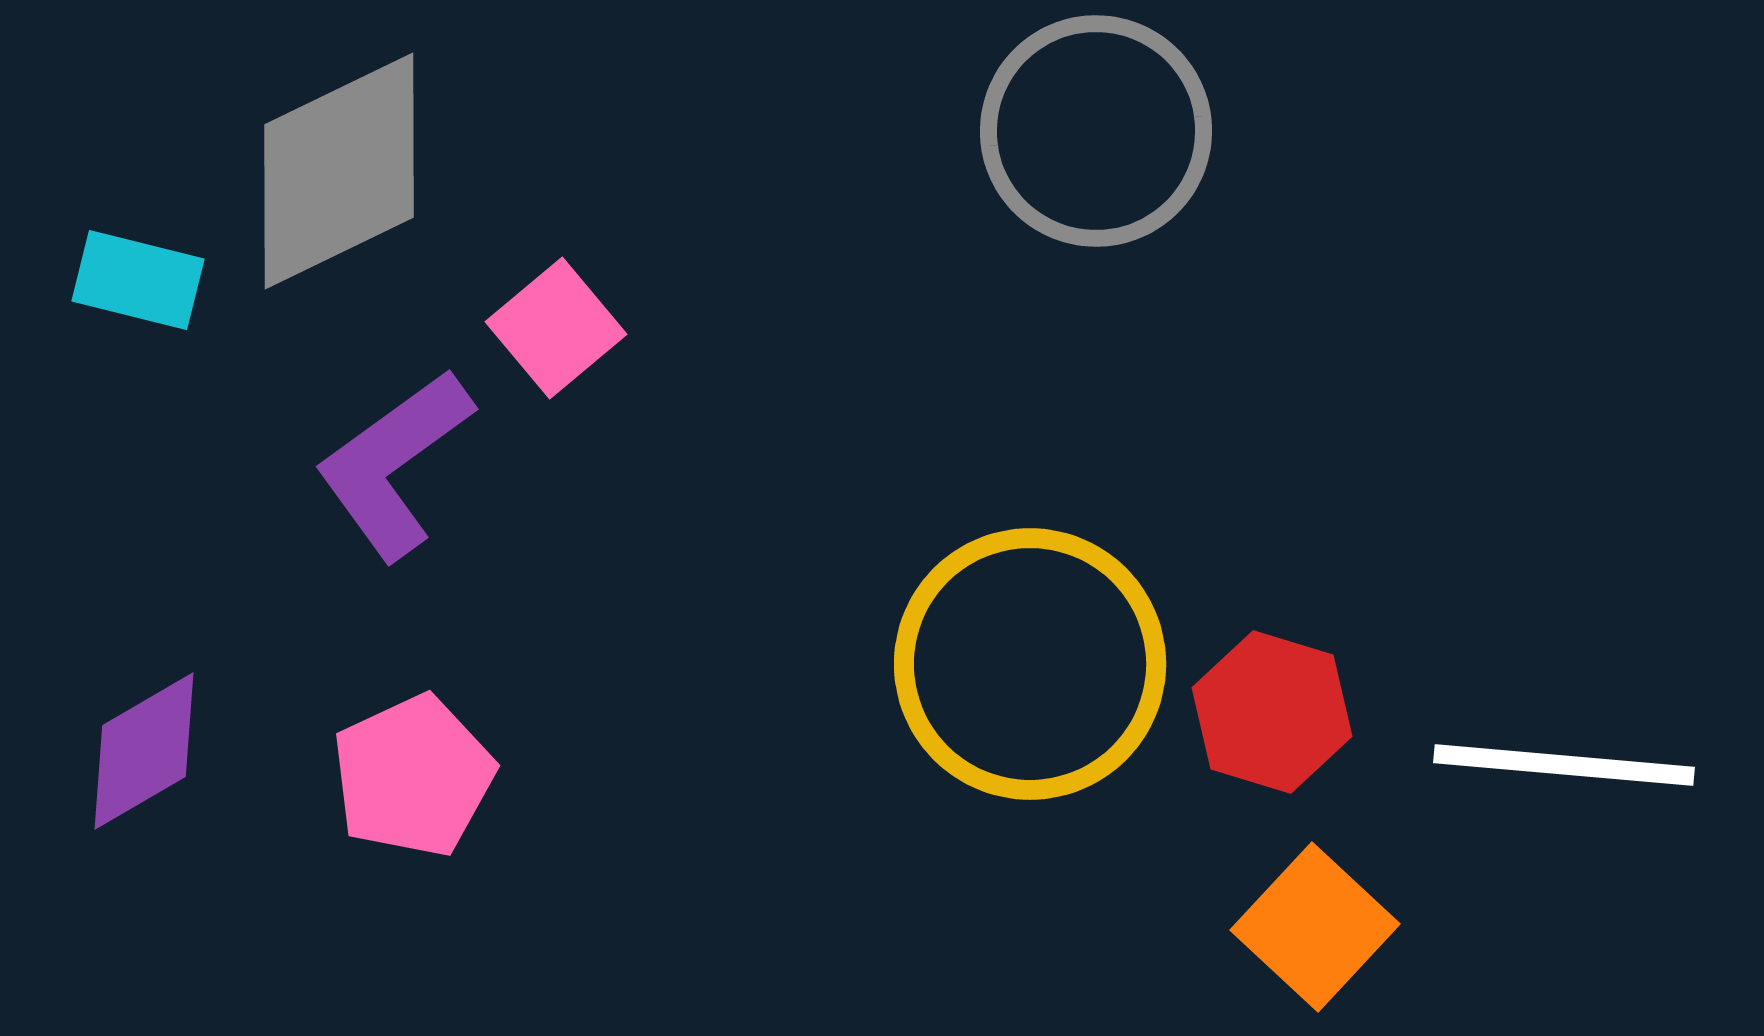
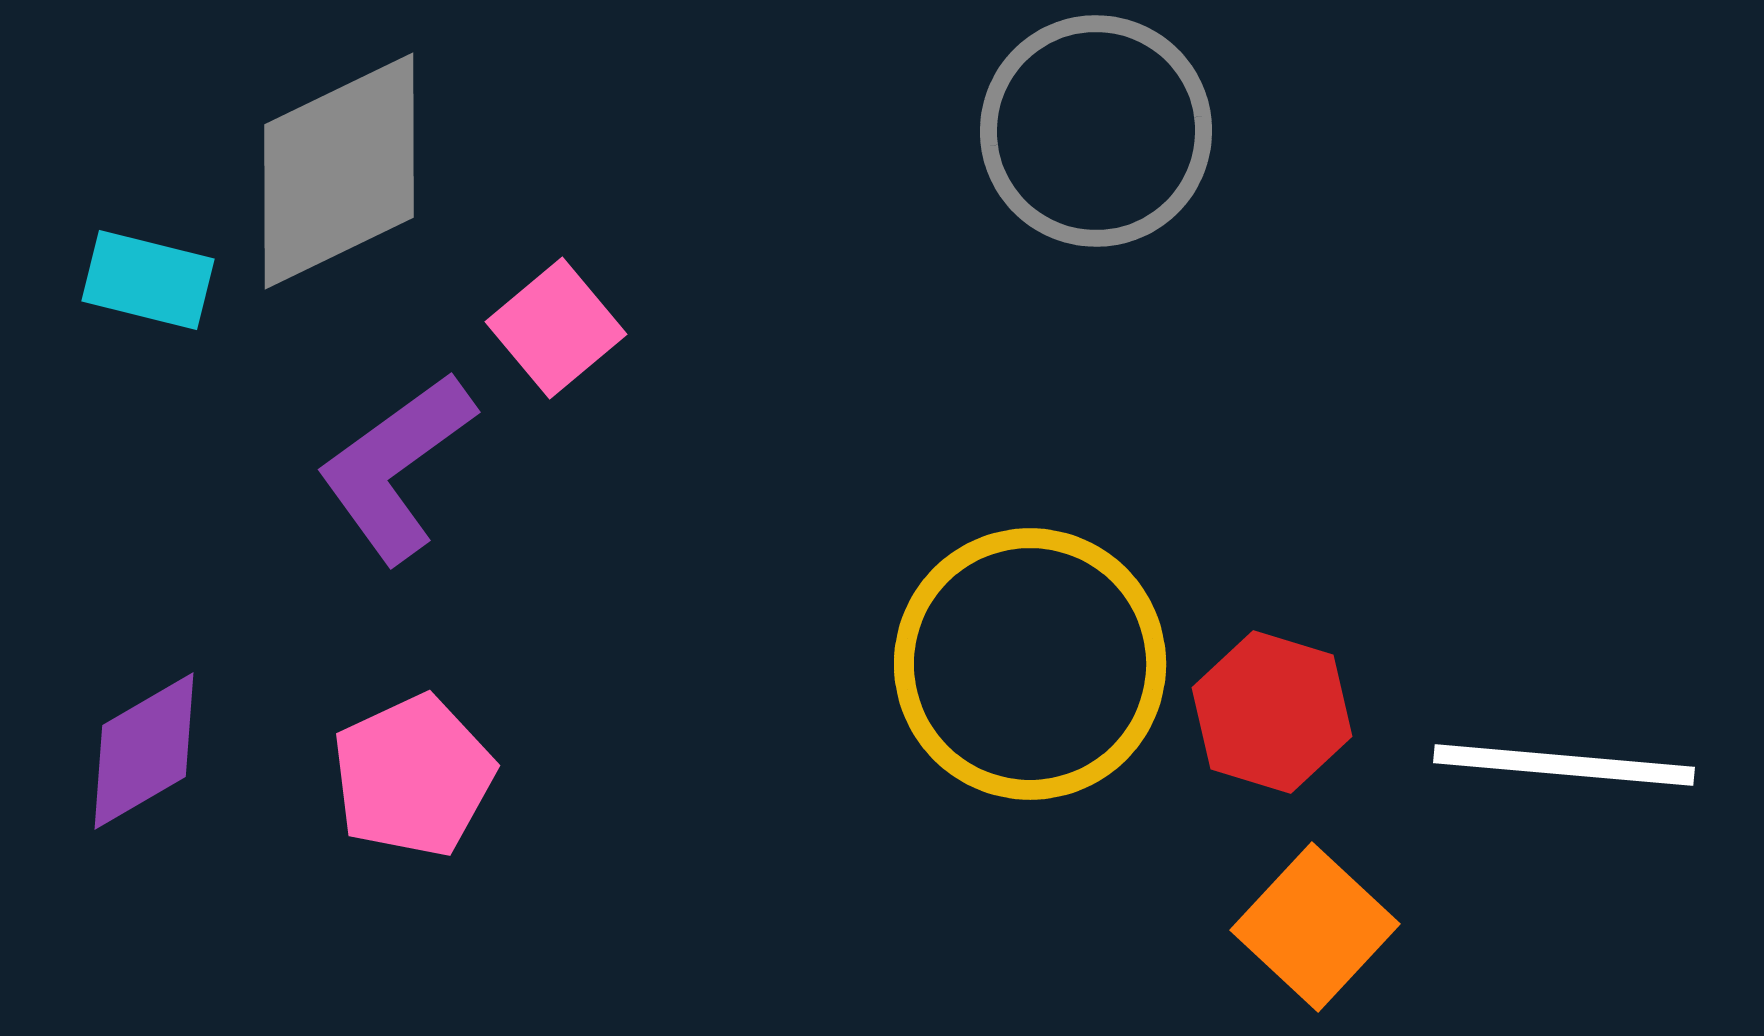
cyan rectangle: moved 10 px right
purple L-shape: moved 2 px right, 3 px down
